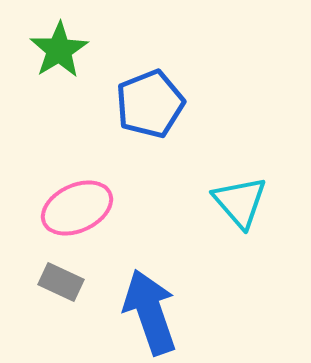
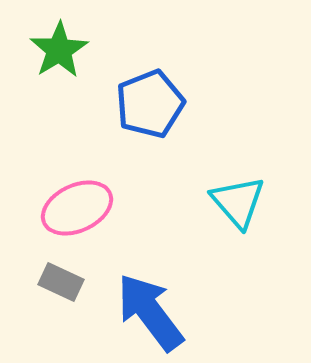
cyan triangle: moved 2 px left
blue arrow: rotated 18 degrees counterclockwise
